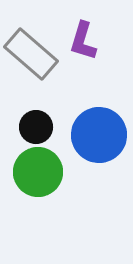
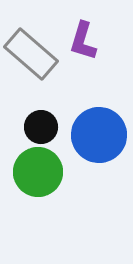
black circle: moved 5 px right
